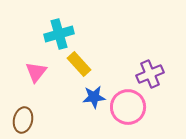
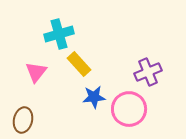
purple cross: moved 2 px left, 2 px up
pink circle: moved 1 px right, 2 px down
